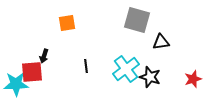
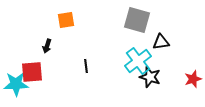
orange square: moved 1 px left, 3 px up
black arrow: moved 3 px right, 10 px up
cyan cross: moved 12 px right, 8 px up
